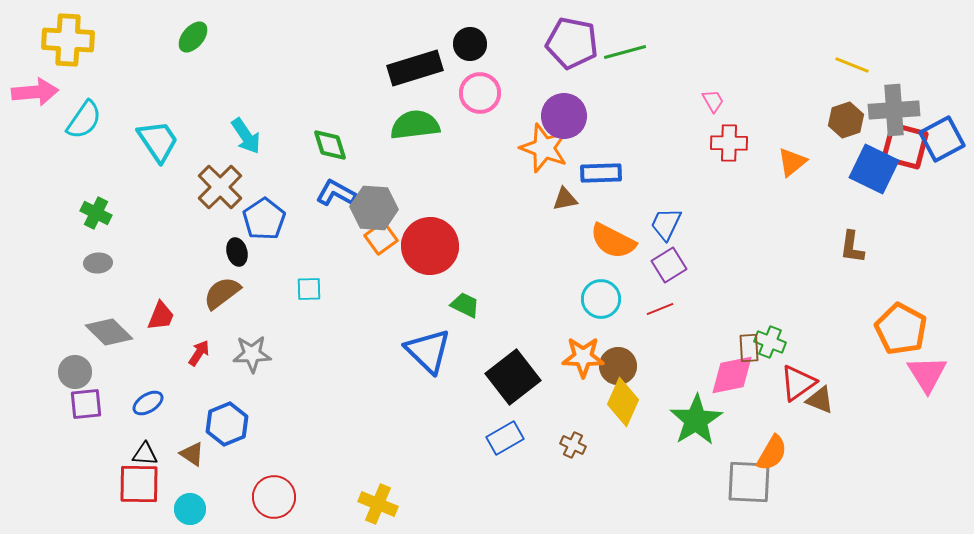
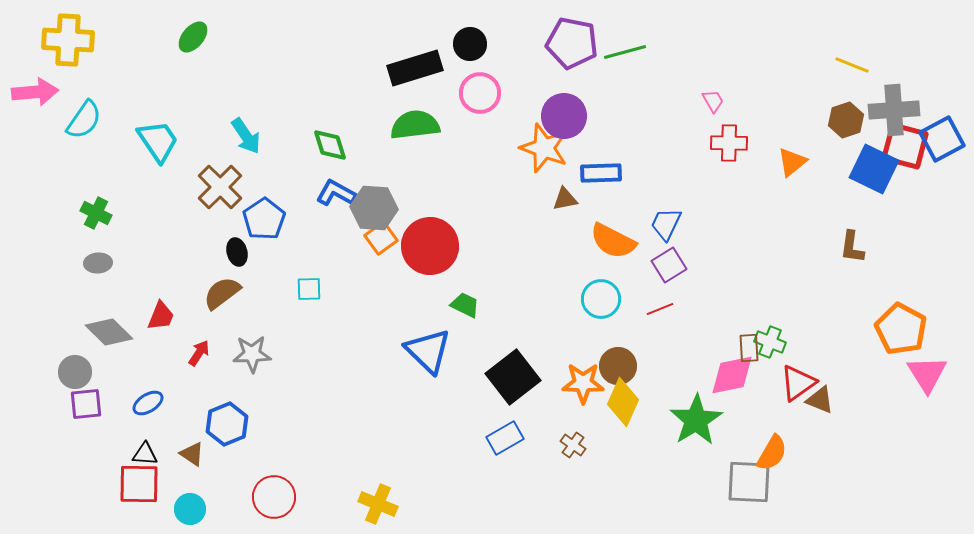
orange star at (583, 357): moved 26 px down
brown cross at (573, 445): rotated 10 degrees clockwise
